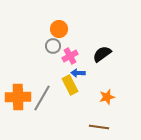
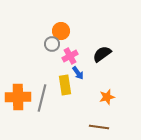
orange circle: moved 2 px right, 2 px down
gray circle: moved 1 px left, 2 px up
blue arrow: rotated 128 degrees counterclockwise
yellow rectangle: moved 5 px left; rotated 18 degrees clockwise
gray line: rotated 16 degrees counterclockwise
